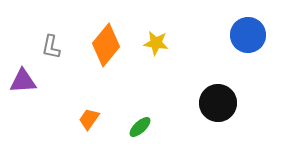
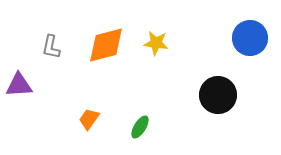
blue circle: moved 2 px right, 3 px down
orange diamond: rotated 36 degrees clockwise
purple triangle: moved 4 px left, 4 px down
black circle: moved 8 px up
green ellipse: rotated 15 degrees counterclockwise
